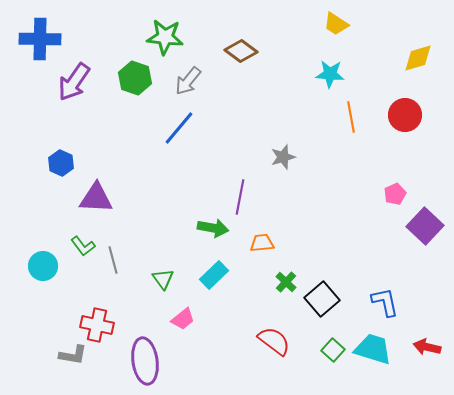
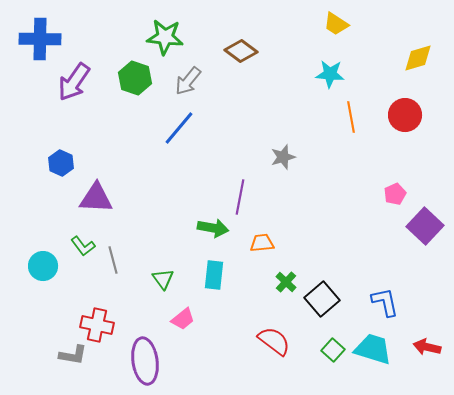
cyan rectangle: rotated 40 degrees counterclockwise
